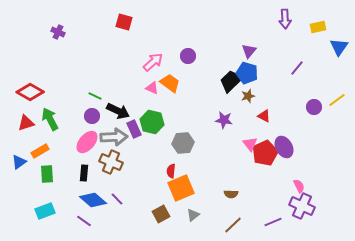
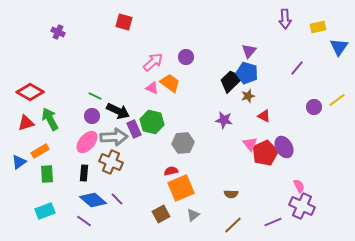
purple circle at (188, 56): moved 2 px left, 1 px down
red semicircle at (171, 171): rotated 72 degrees clockwise
